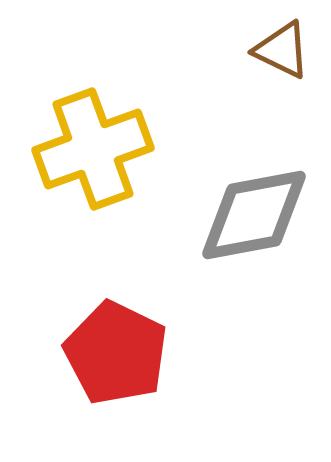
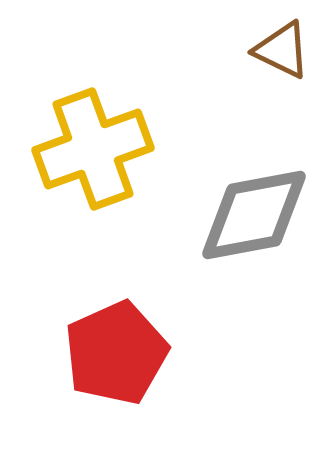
red pentagon: rotated 22 degrees clockwise
